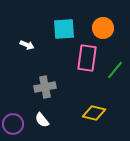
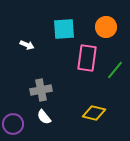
orange circle: moved 3 px right, 1 px up
gray cross: moved 4 px left, 3 px down
white semicircle: moved 2 px right, 3 px up
